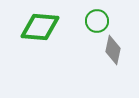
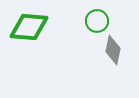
green diamond: moved 11 px left
